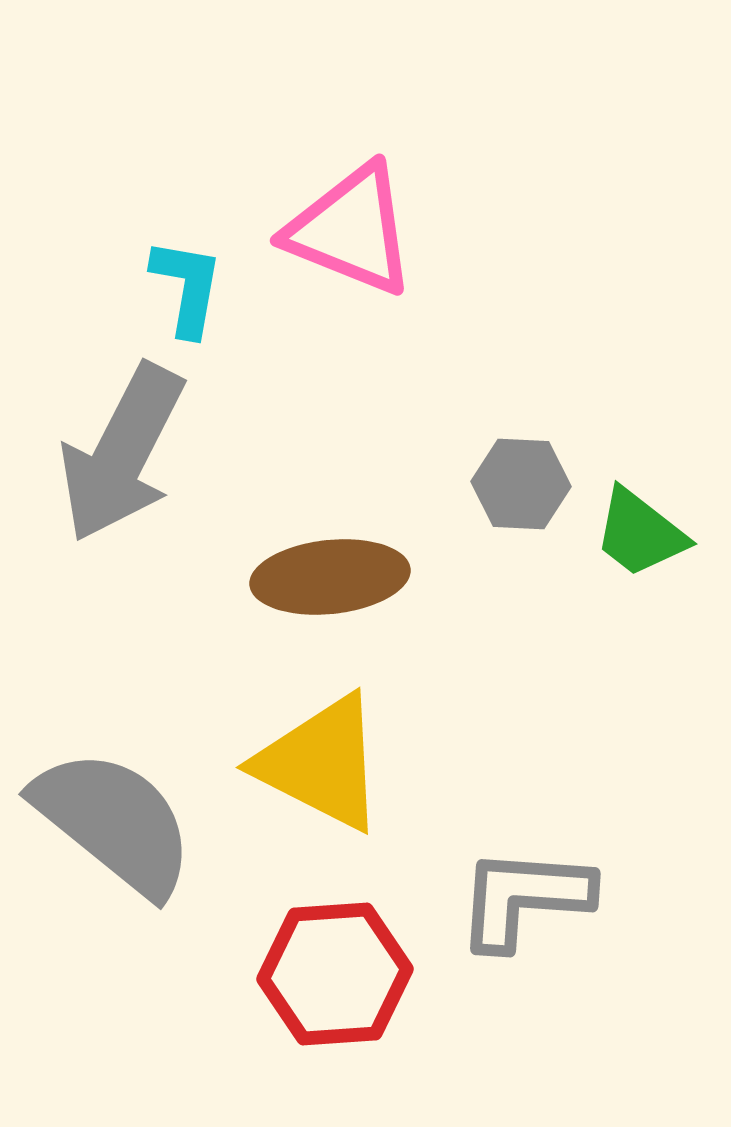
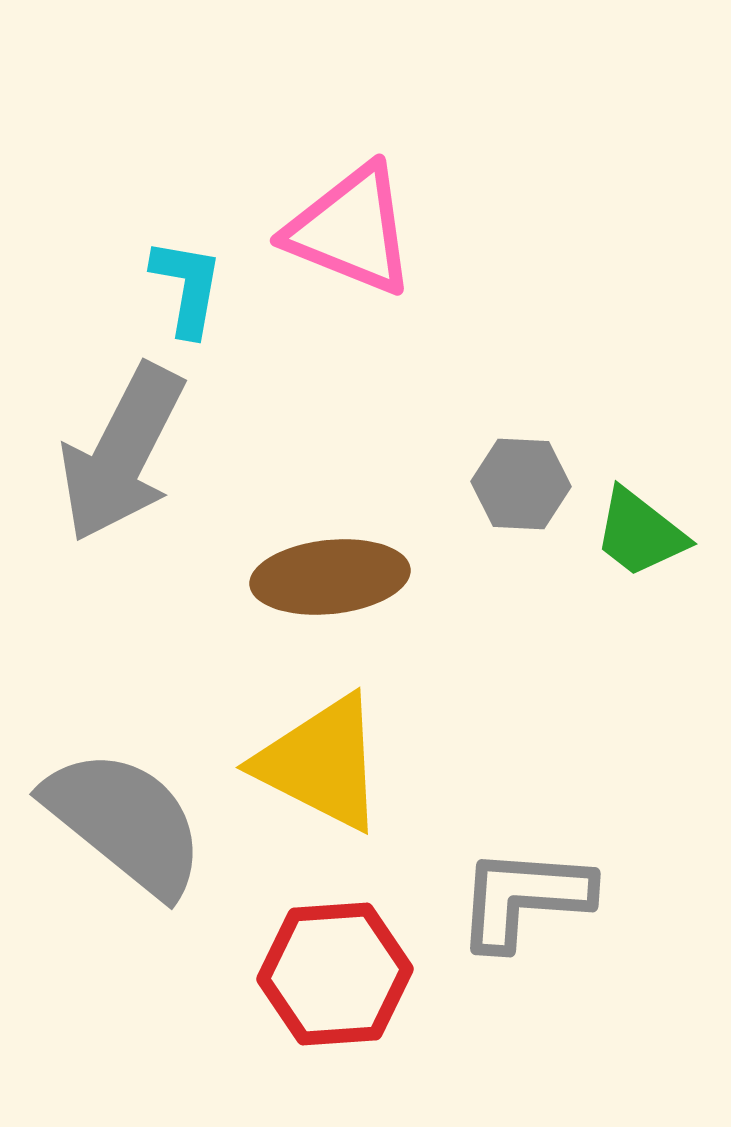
gray semicircle: moved 11 px right
